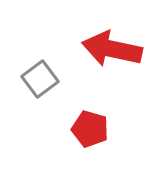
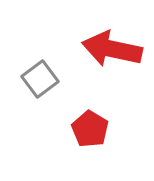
red pentagon: rotated 15 degrees clockwise
